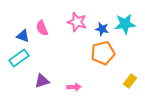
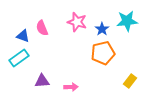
cyan star: moved 2 px right, 3 px up
blue star: rotated 24 degrees clockwise
purple triangle: rotated 14 degrees clockwise
pink arrow: moved 3 px left
